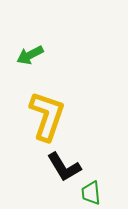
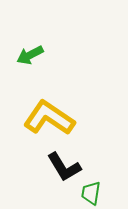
yellow L-shape: moved 2 px right, 2 px down; rotated 75 degrees counterclockwise
green trapezoid: rotated 15 degrees clockwise
